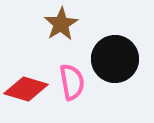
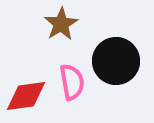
black circle: moved 1 px right, 2 px down
red diamond: moved 7 px down; rotated 24 degrees counterclockwise
